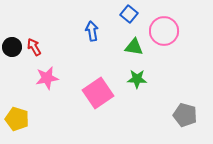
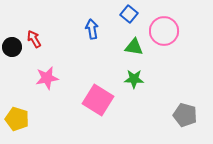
blue arrow: moved 2 px up
red arrow: moved 8 px up
green star: moved 3 px left
pink square: moved 7 px down; rotated 24 degrees counterclockwise
